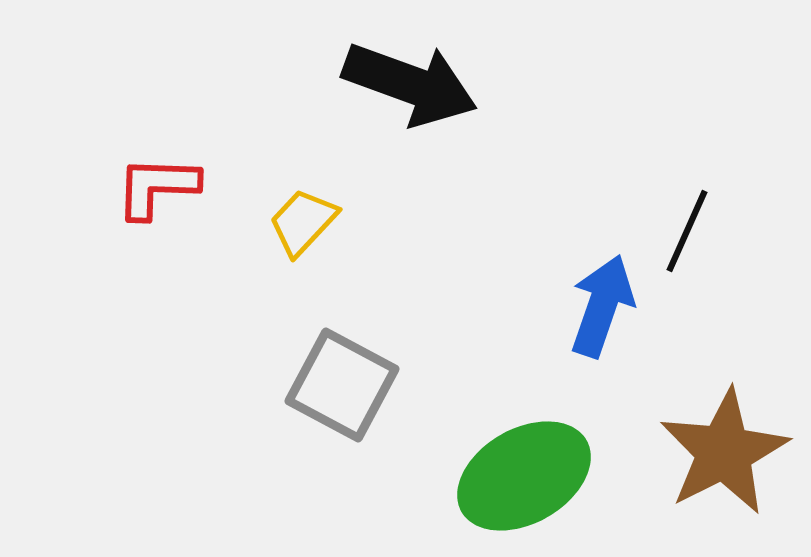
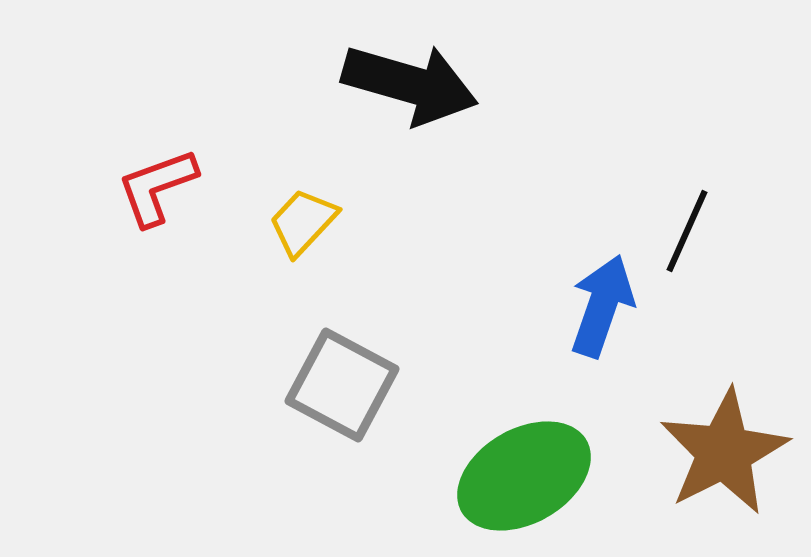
black arrow: rotated 4 degrees counterclockwise
red L-shape: rotated 22 degrees counterclockwise
